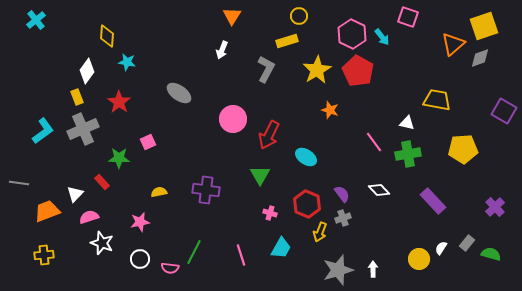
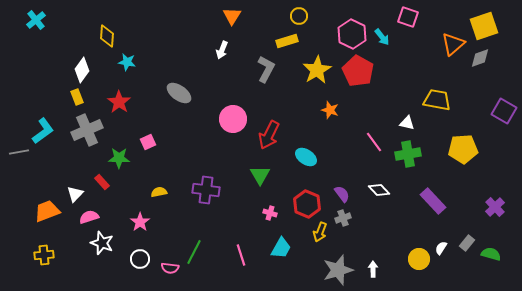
white diamond at (87, 71): moved 5 px left, 1 px up
gray cross at (83, 129): moved 4 px right, 1 px down
gray line at (19, 183): moved 31 px up; rotated 18 degrees counterclockwise
pink star at (140, 222): rotated 24 degrees counterclockwise
